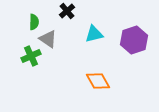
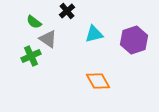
green semicircle: rotated 126 degrees clockwise
